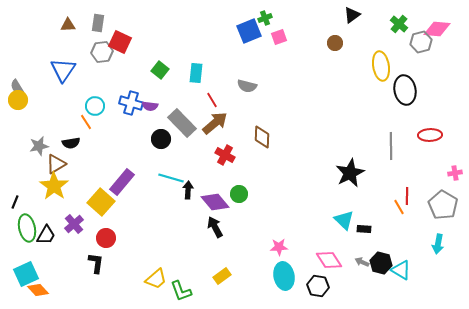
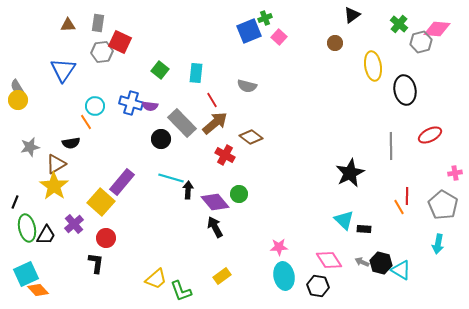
pink square at (279, 37): rotated 28 degrees counterclockwise
yellow ellipse at (381, 66): moved 8 px left
red ellipse at (430, 135): rotated 25 degrees counterclockwise
brown diamond at (262, 137): moved 11 px left; rotated 55 degrees counterclockwise
gray star at (39, 146): moved 9 px left, 1 px down
